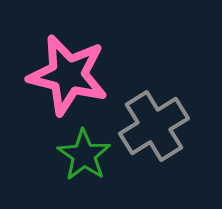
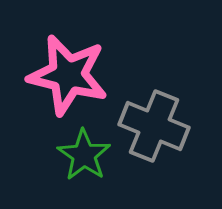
gray cross: rotated 36 degrees counterclockwise
